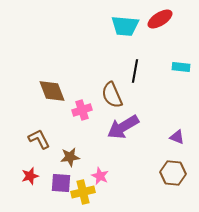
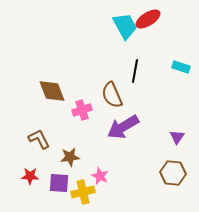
red ellipse: moved 12 px left
cyan trapezoid: rotated 124 degrees counterclockwise
cyan rectangle: rotated 12 degrees clockwise
purple triangle: rotated 42 degrees clockwise
red star: rotated 18 degrees clockwise
purple square: moved 2 px left
